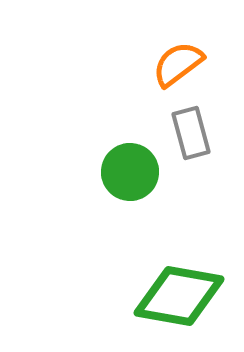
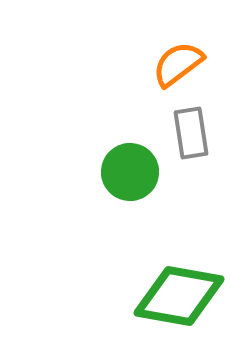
gray rectangle: rotated 6 degrees clockwise
